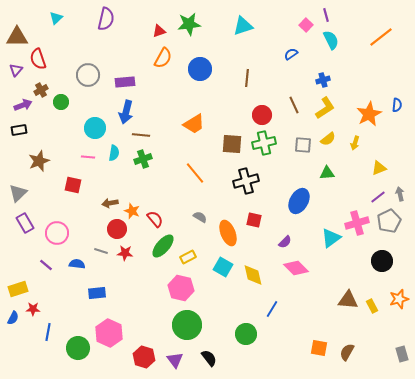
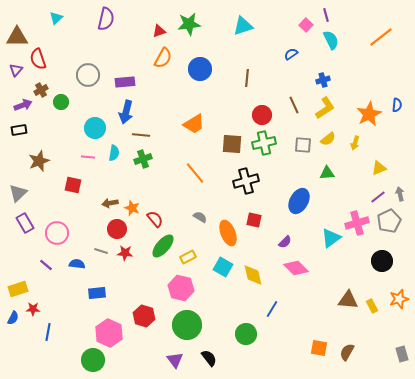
orange star at (132, 211): moved 3 px up
green circle at (78, 348): moved 15 px right, 12 px down
red hexagon at (144, 357): moved 41 px up
